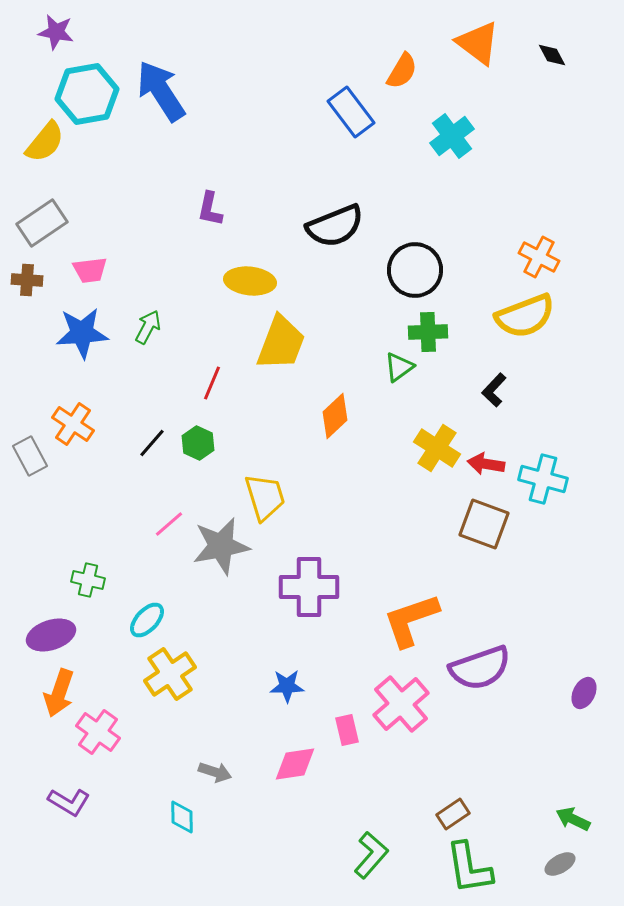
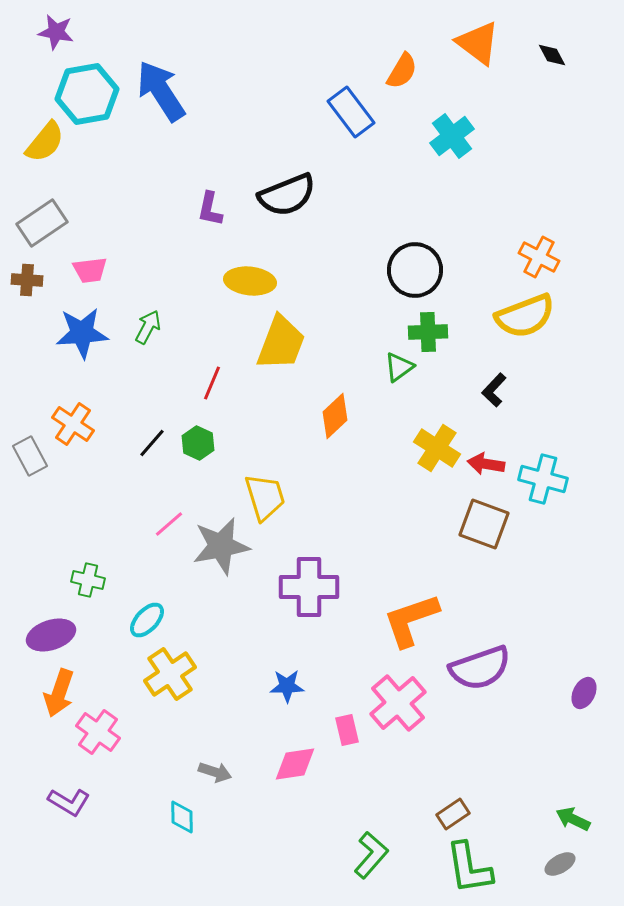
black semicircle at (335, 226): moved 48 px left, 31 px up
pink cross at (401, 704): moved 3 px left, 1 px up
